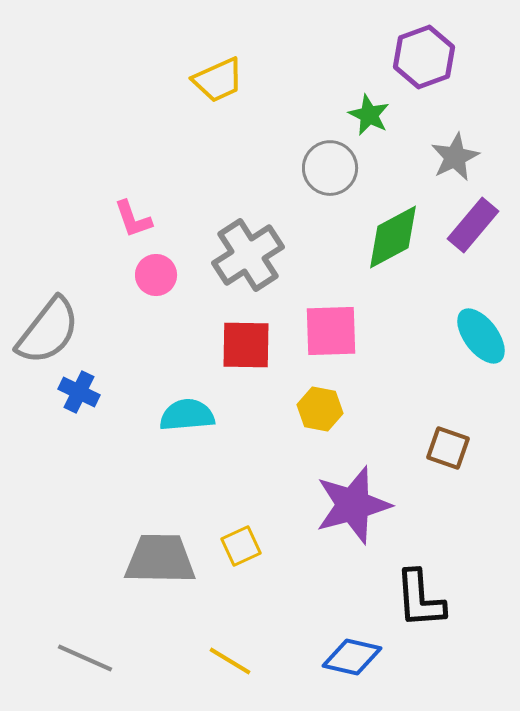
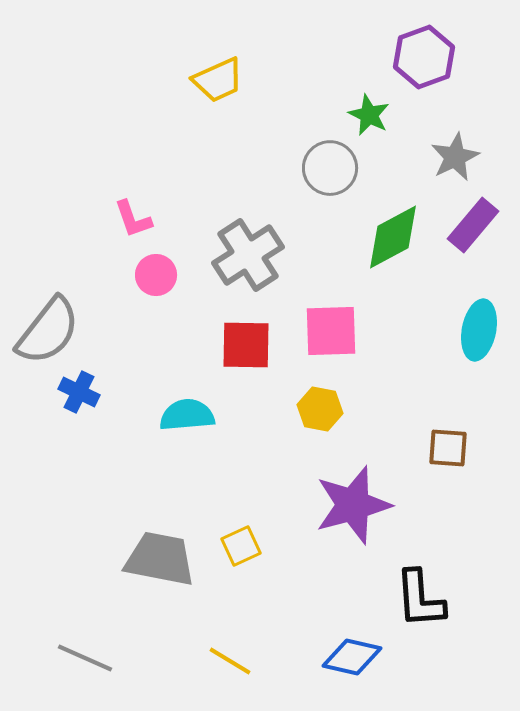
cyan ellipse: moved 2 px left, 6 px up; rotated 48 degrees clockwise
brown square: rotated 15 degrees counterclockwise
gray trapezoid: rotated 10 degrees clockwise
